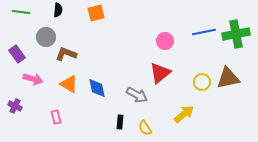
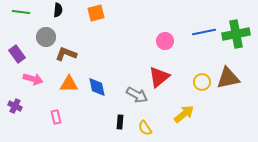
red triangle: moved 1 px left, 4 px down
orange triangle: rotated 30 degrees counterclockwise
blue diamond: moved 1 px up
